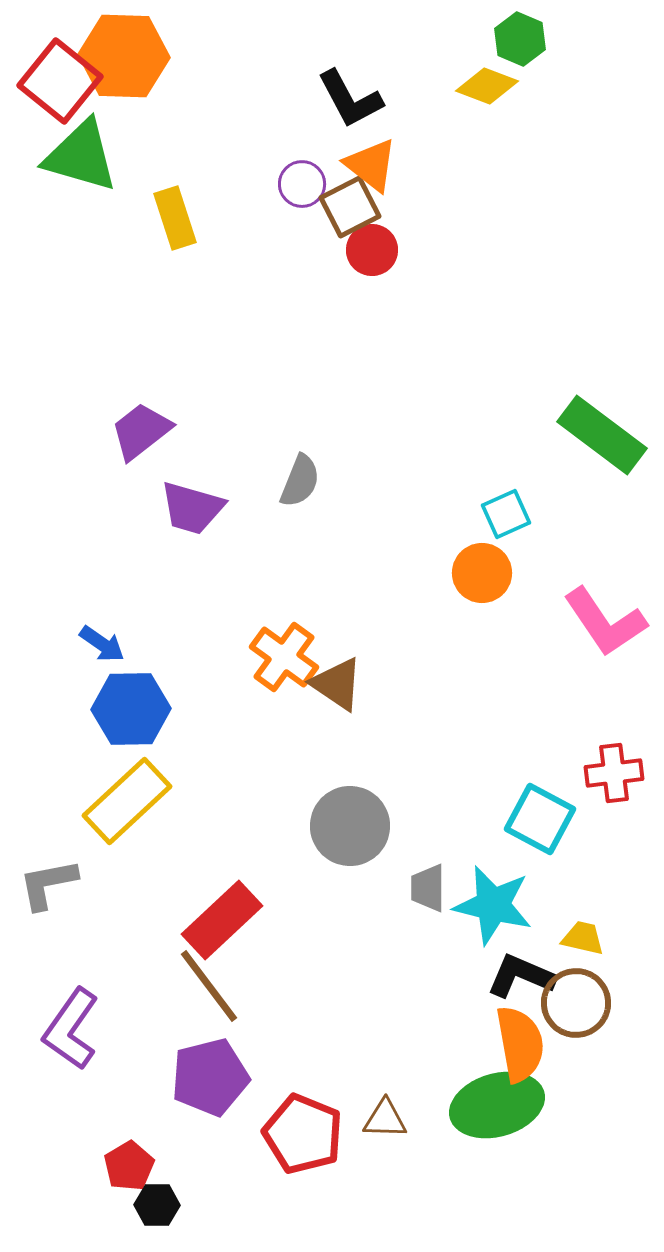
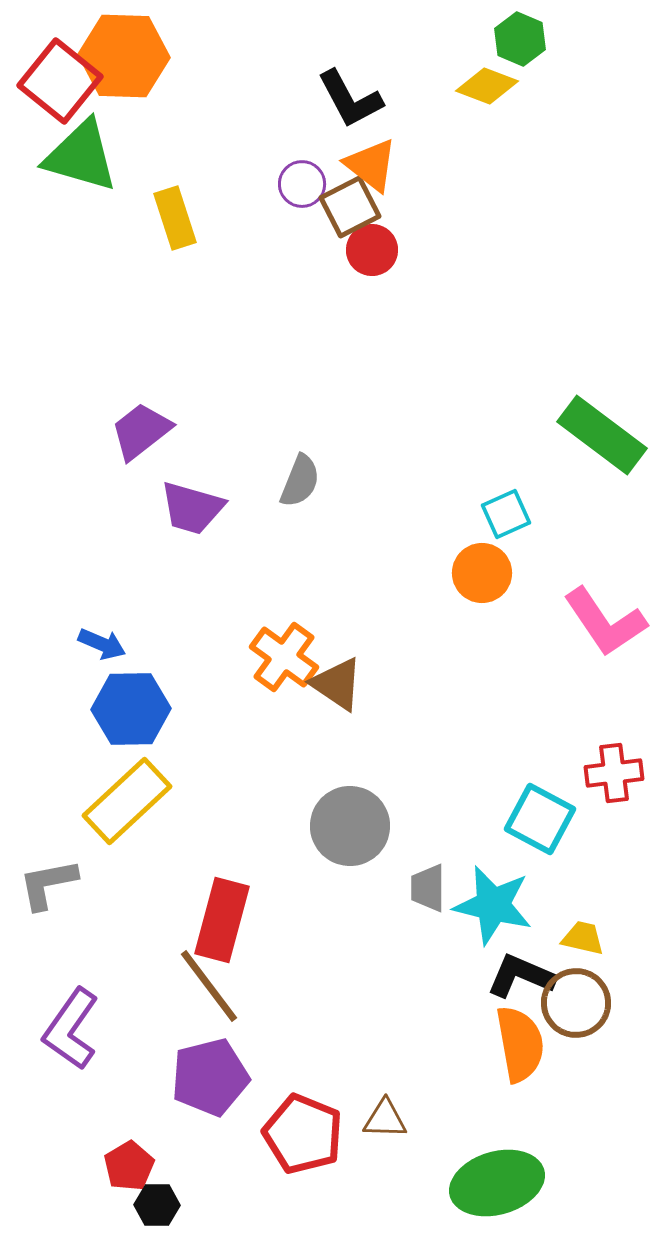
blue arrow at (102, 644): rotated 12 degrees counterclockwise
red rectangle at (222, 920): rotated 32 degrees counterclockwise
green ellipse at (497, 1105): moved 78 px down
